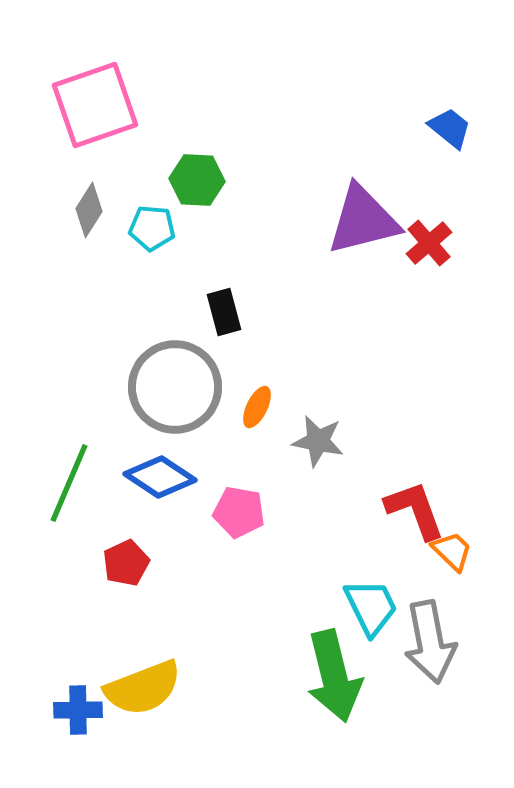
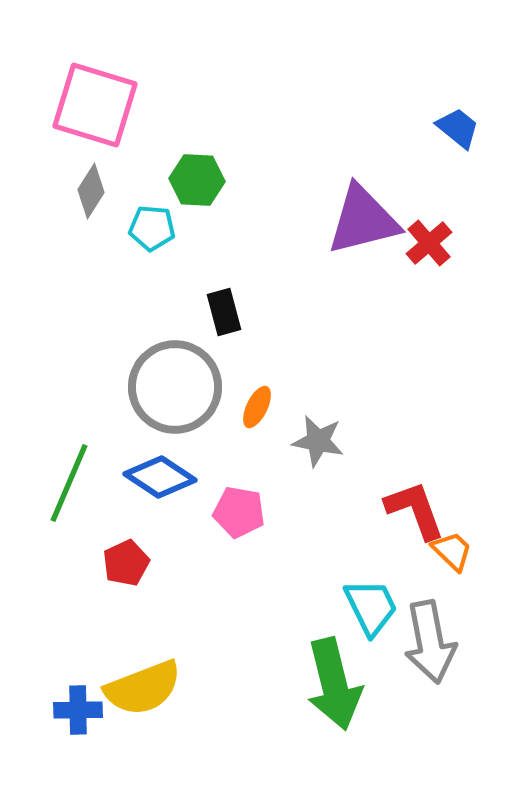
pink square: rotated 36 degrees clockwise
blue trapezoid: moved 8 px right
gray diamond: moved 2 px right, 19 px up
green arrow: moved 8 px down
